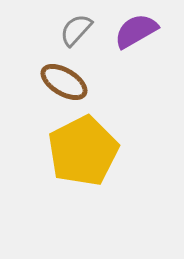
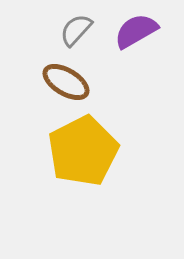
brown ellipse: moved 2 px right
